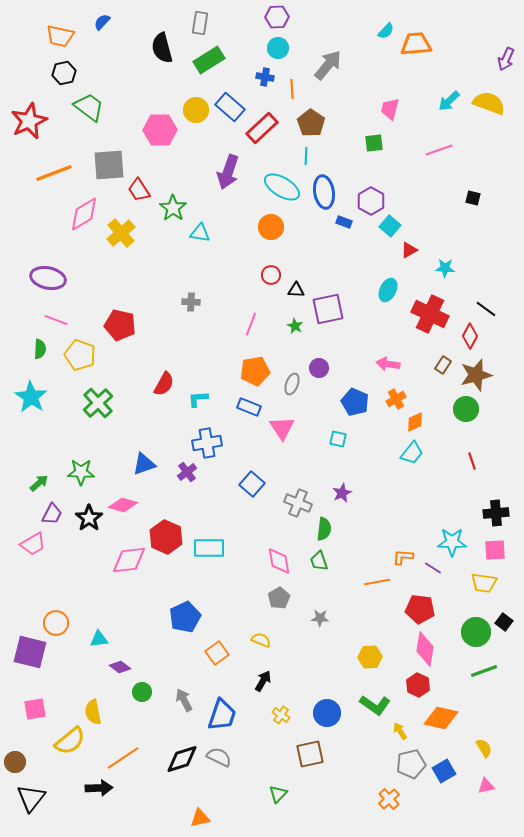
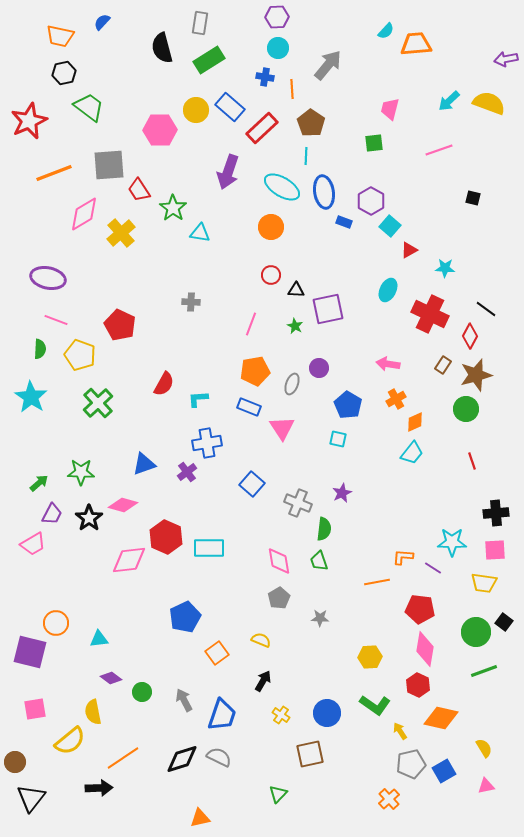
purple arrow at (506, 59): rotated 55 degrees clockwise
red pentagon at (120, 325): rotated 12 degrees clockwise
blue pentagon at (355, 402): moved 7 px left, 3 px down; rotated 8 degrees clockwise
purple diamond at (120, 667): moved 9 px left, 11 px down
